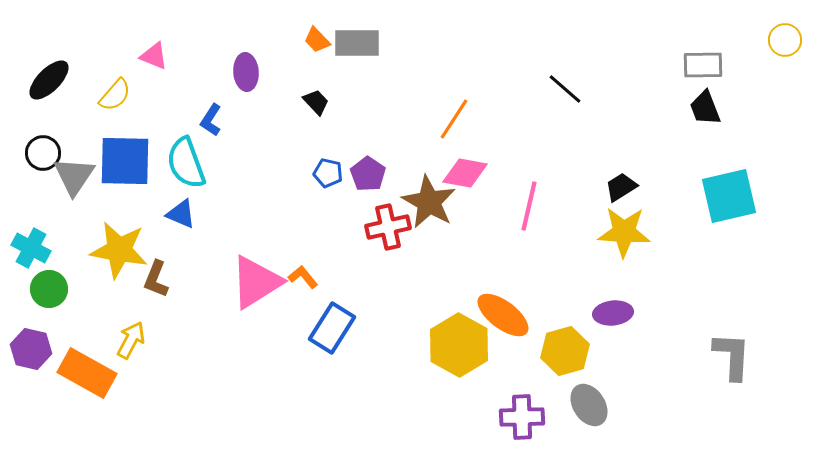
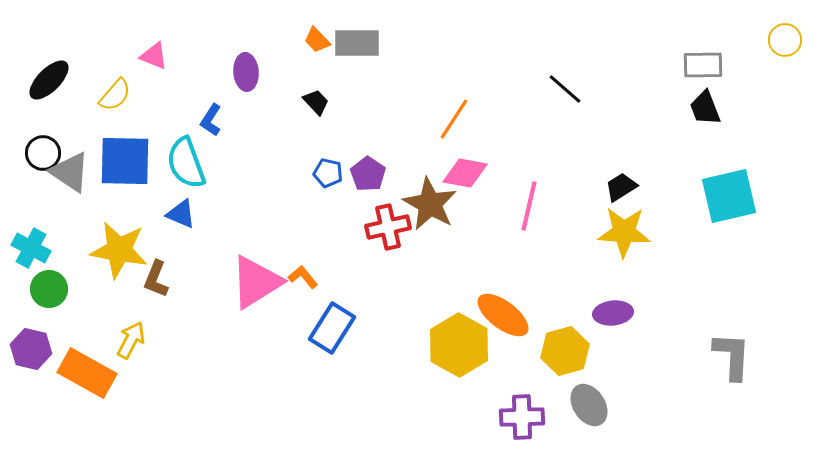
gray triangle at (74, 176): moved 4 px left, 4 px up; rotated 30 degrees counterclockwise
brown star at (429, 202): moved 1 px right, 2 px down
